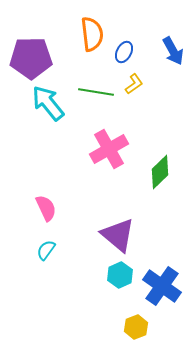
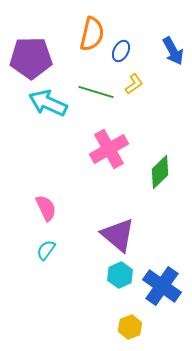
orange semicircle: rotated 20 degrees clockwise
blue ellipse: moved 3 px left, 1 px up
green line: rotated 8 degrees clockwise
cyan arrow: rotated 27 degrees counterclockwise
yellow hexagon: moved 6 px left
